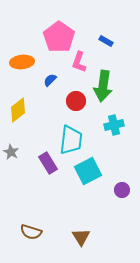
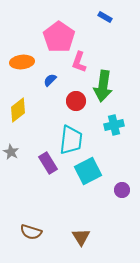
blue rectangle: moved 1 px left, 24 px up
